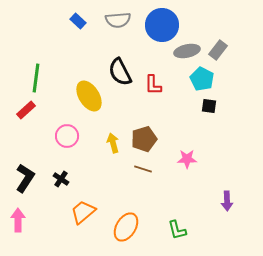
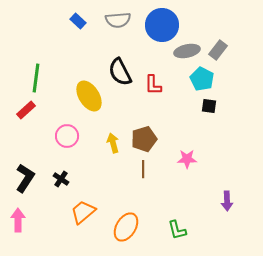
brown line: rotated 72 degrees clockwise
